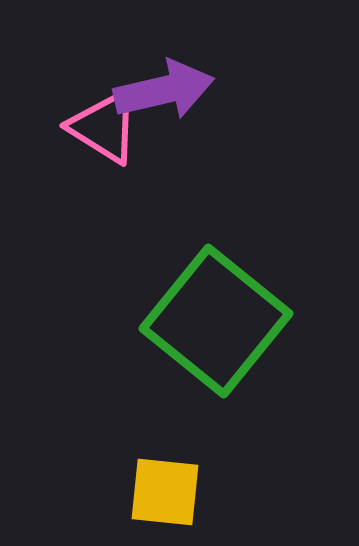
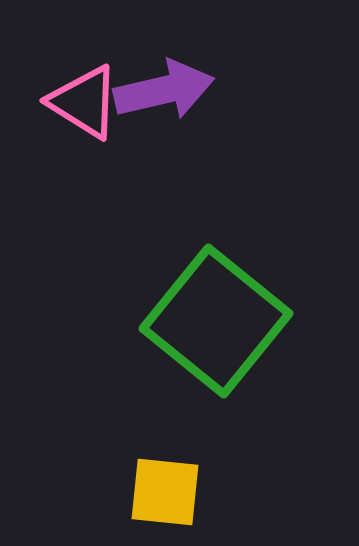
pink triangle: moved 20 px left, 25 px up
